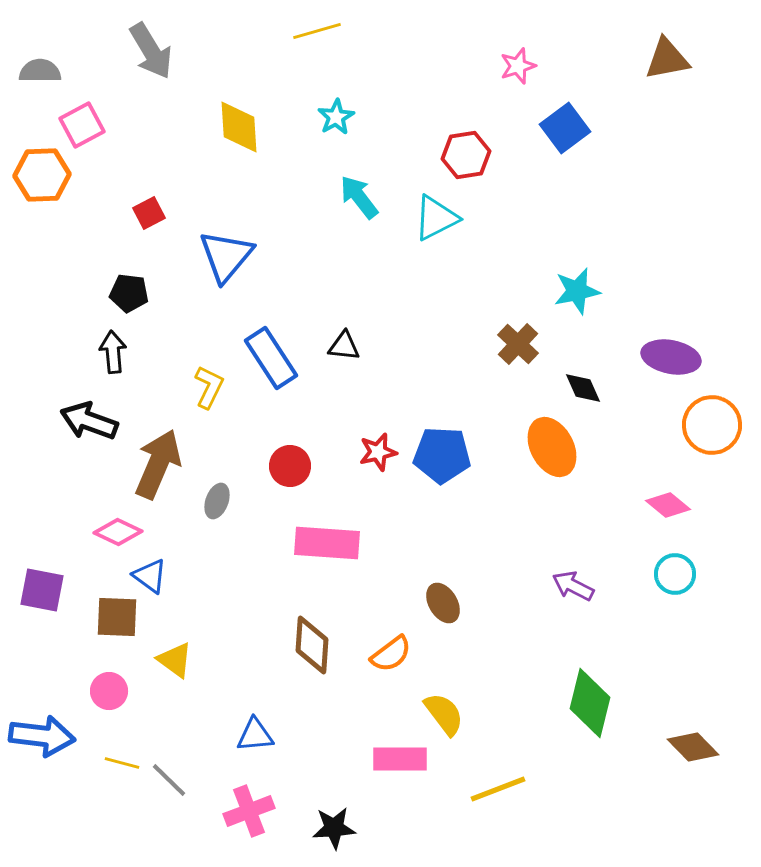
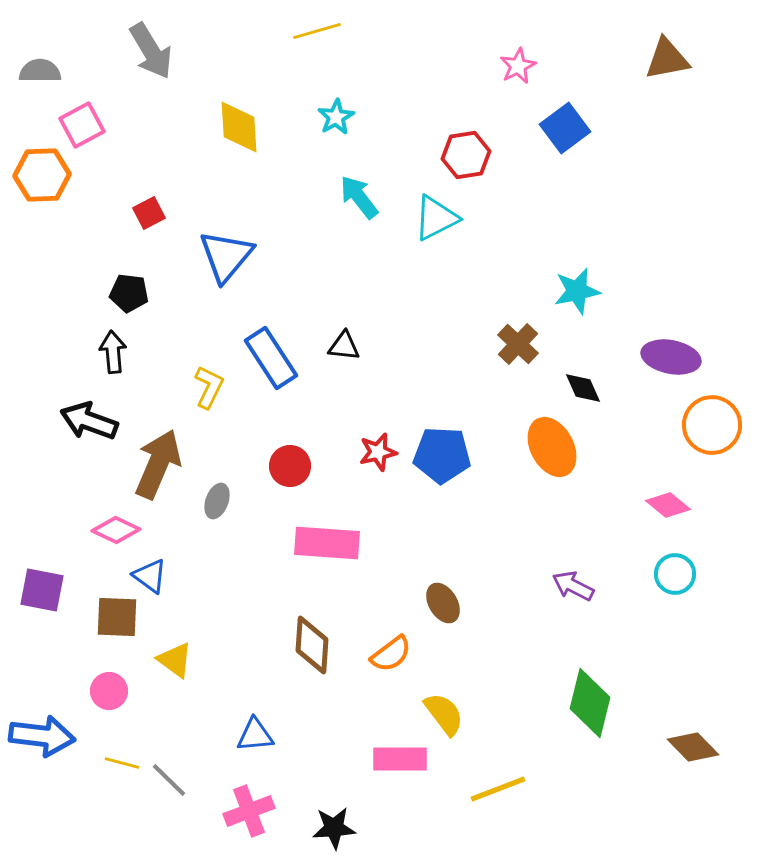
pink star at (518, 66): rotated 9 degrees counterclockwise
pink diamond at (118, 532): moved 2 px left, 2 px up
